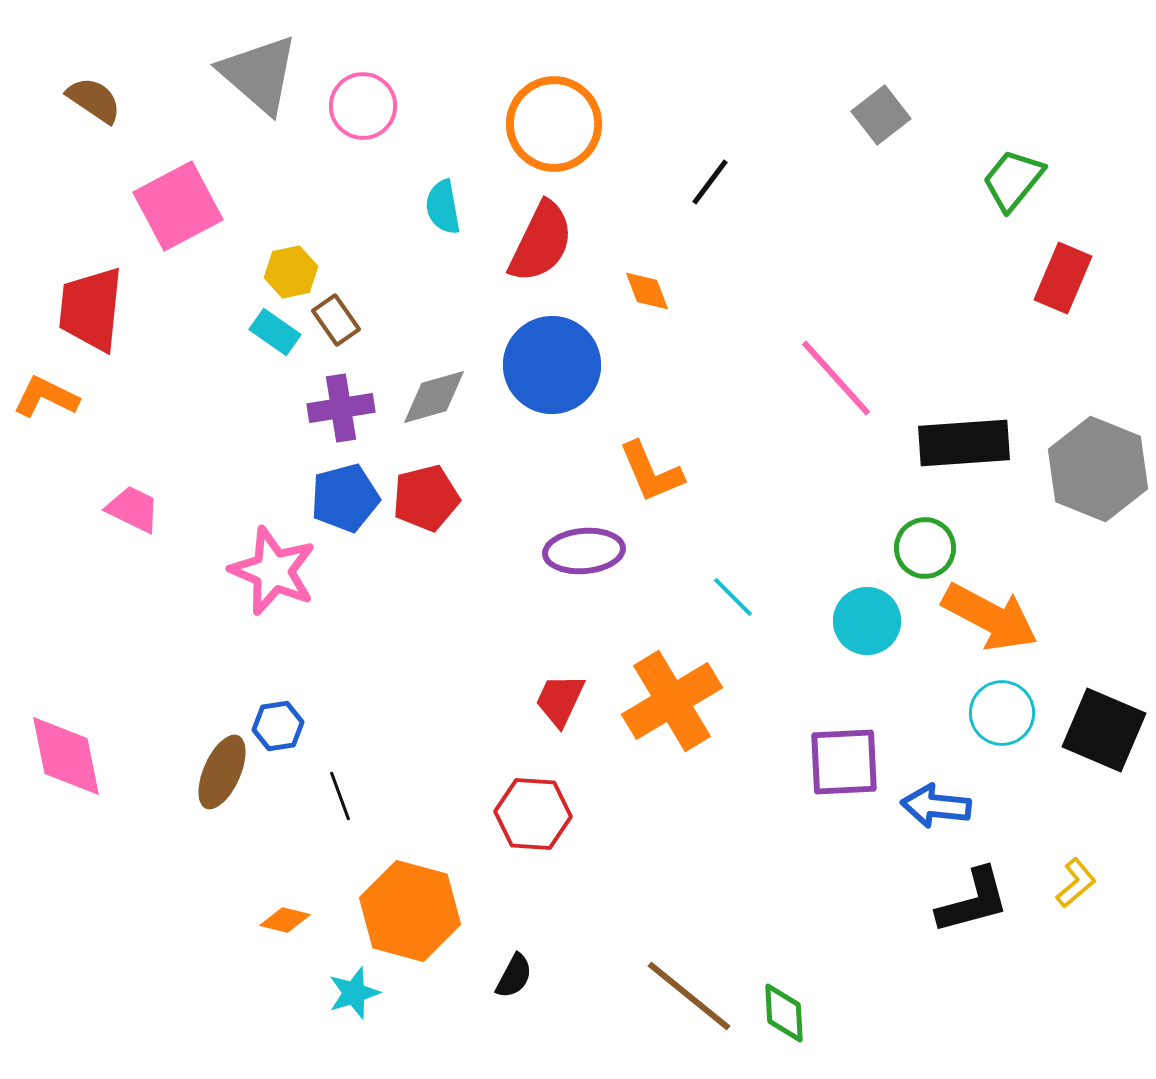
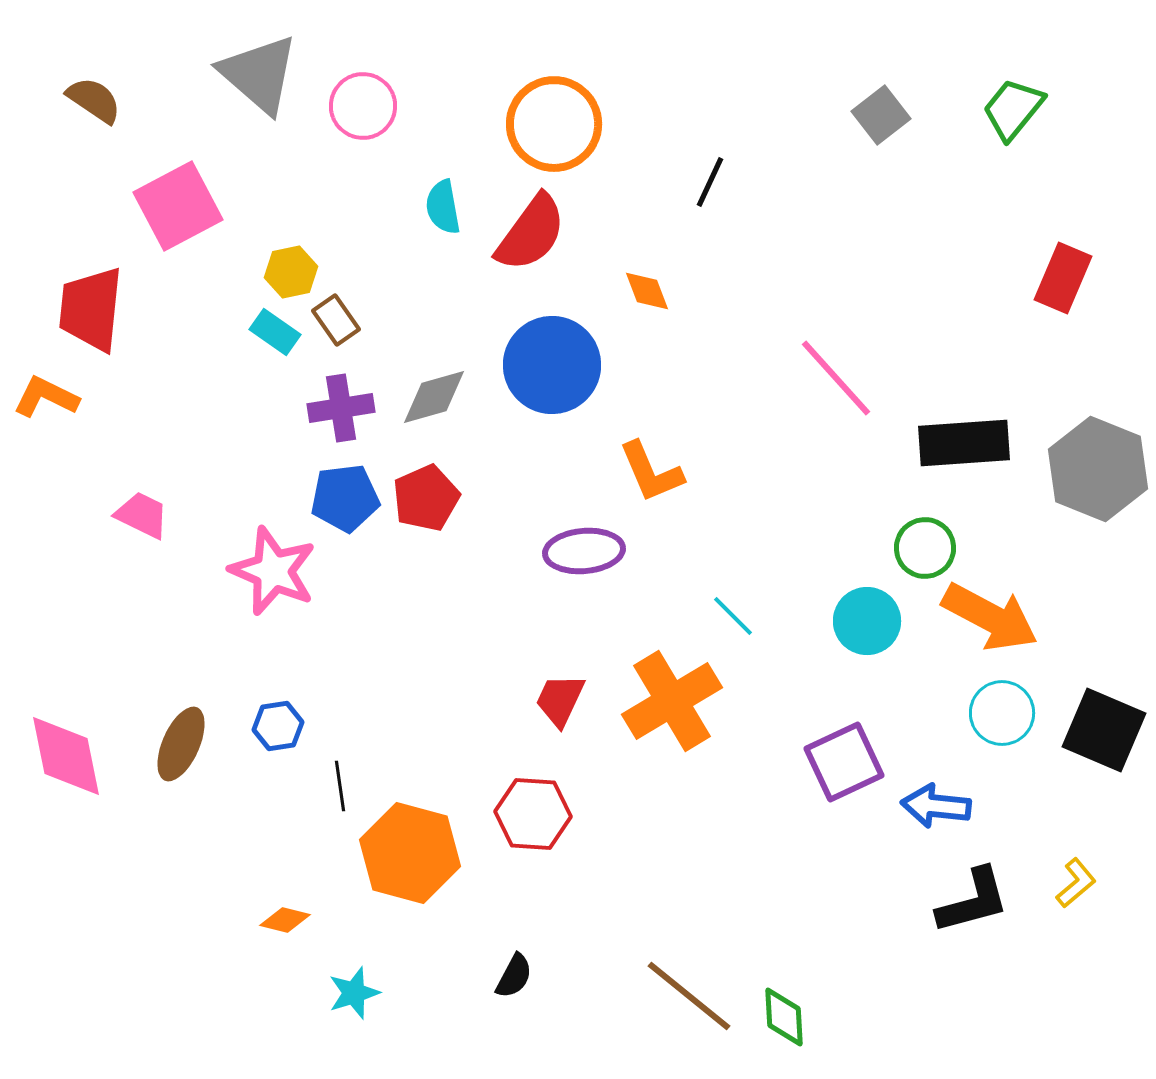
green trapezoid at (1013, 180): moved 71 px up
black line at (710, 182): rotated 12 degrees counterclockwise
red semicircle at (541, 242): moved 10 px left, 9 px up; rotated 10 degrees clockwise
blue pentagon at (345, 498): rotated 8 degrees clockwise
red pentagon at (426, 498): rotated 10 degrees counterclockwise
pink trapezoid at (133, 509): moved 9 px right, 6 px down
cyan line at (733, 597): moved 19 px down
purple square at (844, 762): rotated 22 degrees counterclockwise
brown ellipse at (222, 772): moved 41 px left, 28 px up
black line at (340, 796): moved 10 px up; rotated 12 degrees clockwise
orange hexagon at (410, 911): moved 58 px up
green diamond at (784, 1013): moved 4 px down
